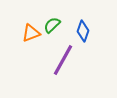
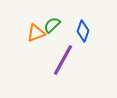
orange triangle: moved 5 px right
